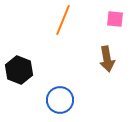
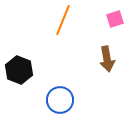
pink square: rotated 24 degrees counterclockwise
